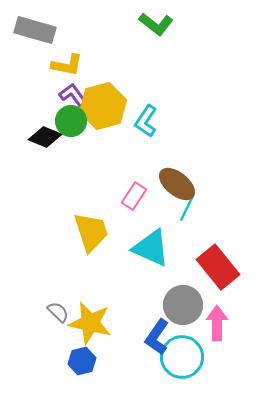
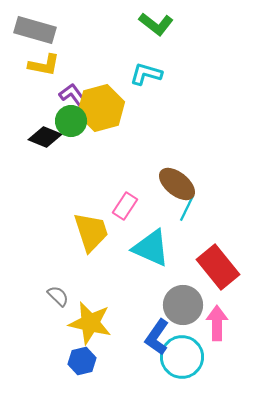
yellow L-shape: moved 23 px left
yellow hexagon: moved 2 px left, 2 px down
cyan L-shape: moved 47 px up; rotated 72 degrees clockwise
pink rectangle: moved 9 px left, 10 px down
gray semicircle: moved 16 px up
